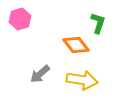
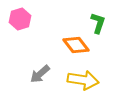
yellow arrow: moved 1 px right
